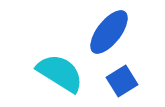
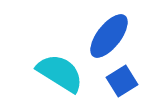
blue ellipse: moved 4 px down
